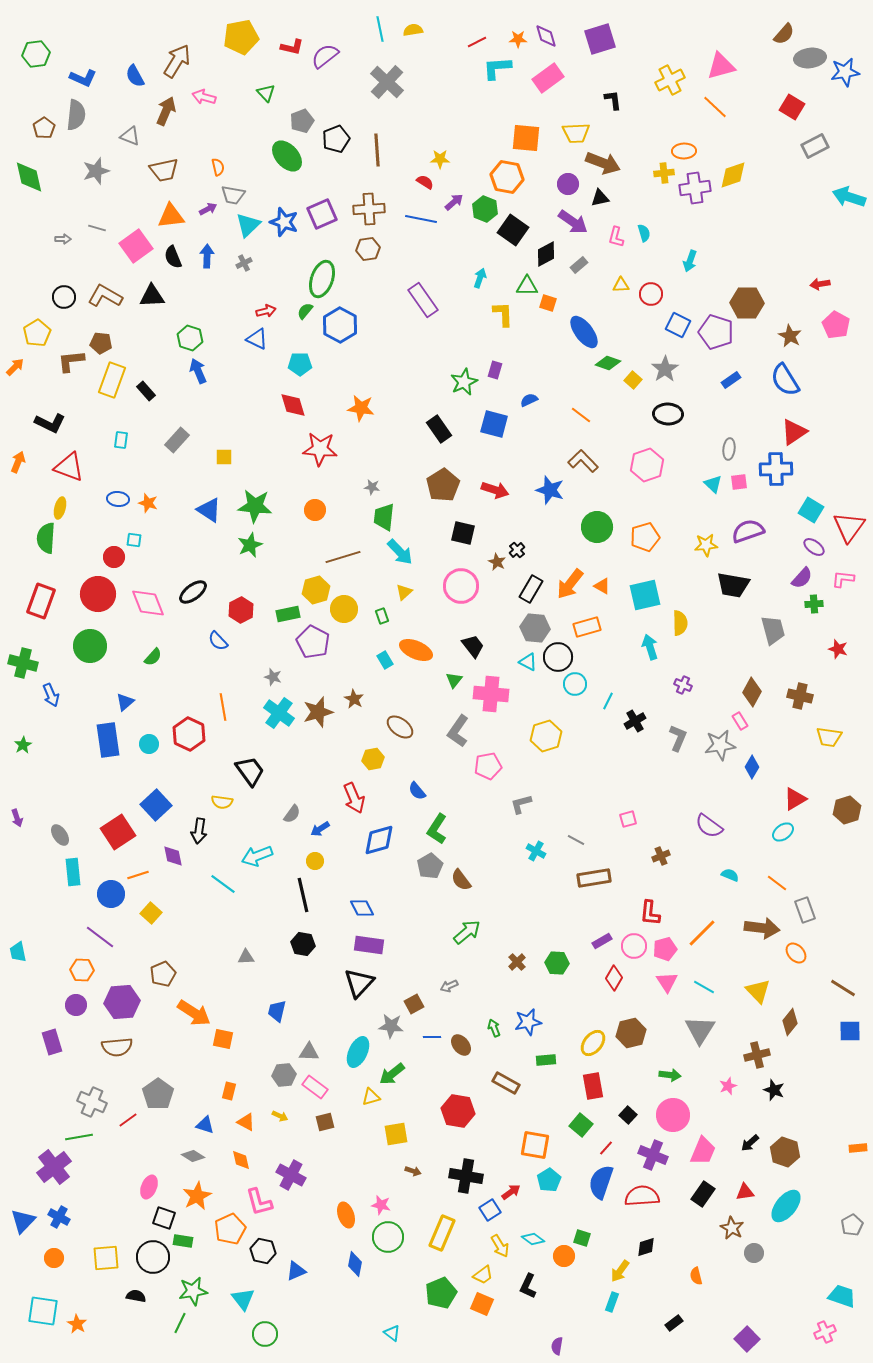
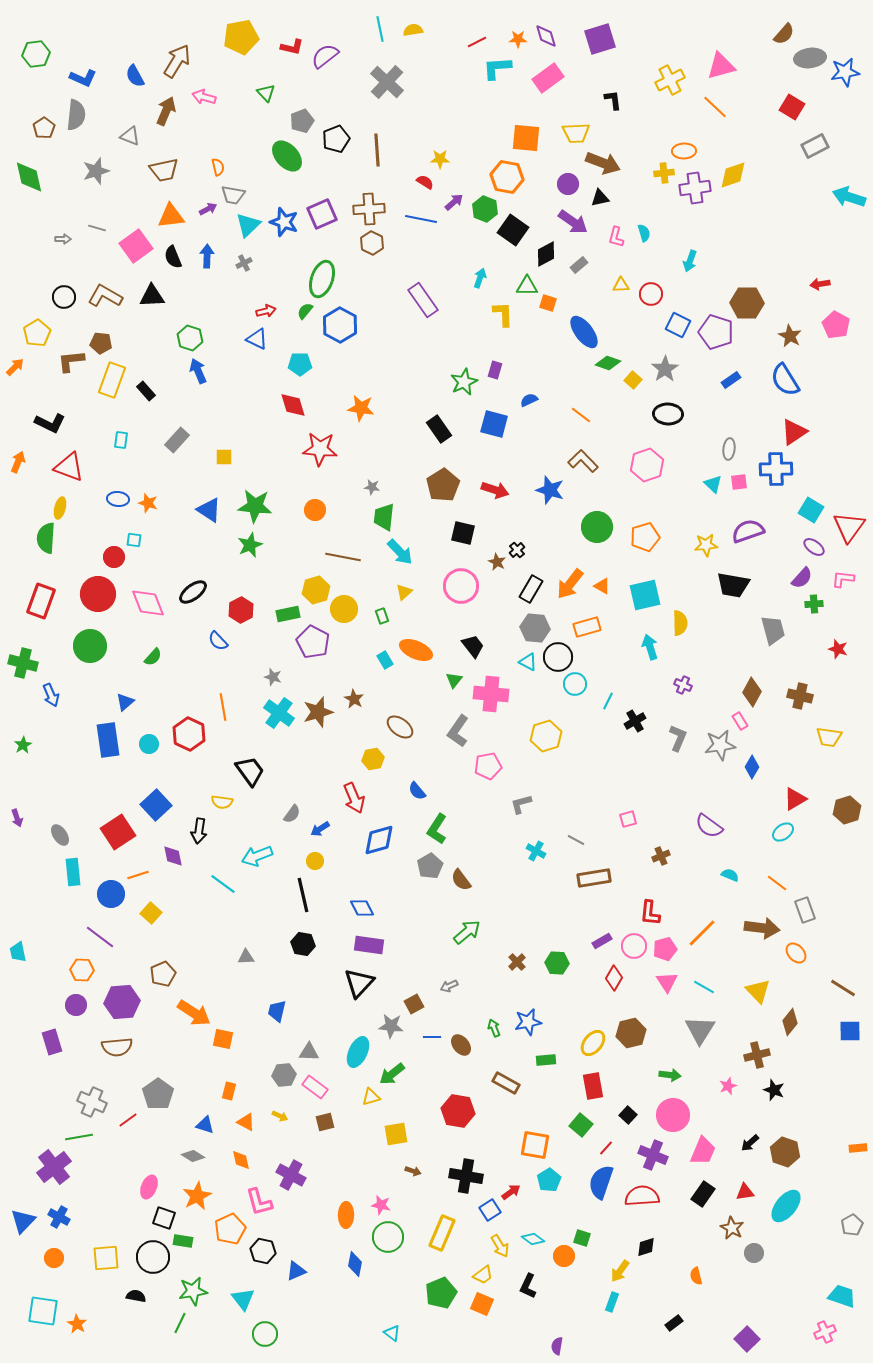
brown hexagon at (368, 249): moved 4 px right, 6 px up; rotated 25 degrees counterclockwise
brown line at (343, 557): rotated 28 degrees clockwise
orange ellipse at (346, 1215): rotated 20 degrees clockwise
